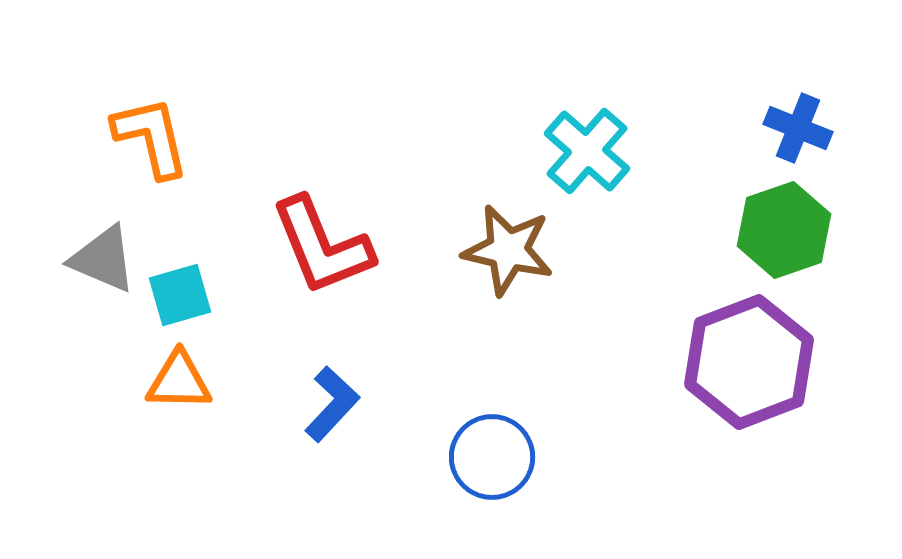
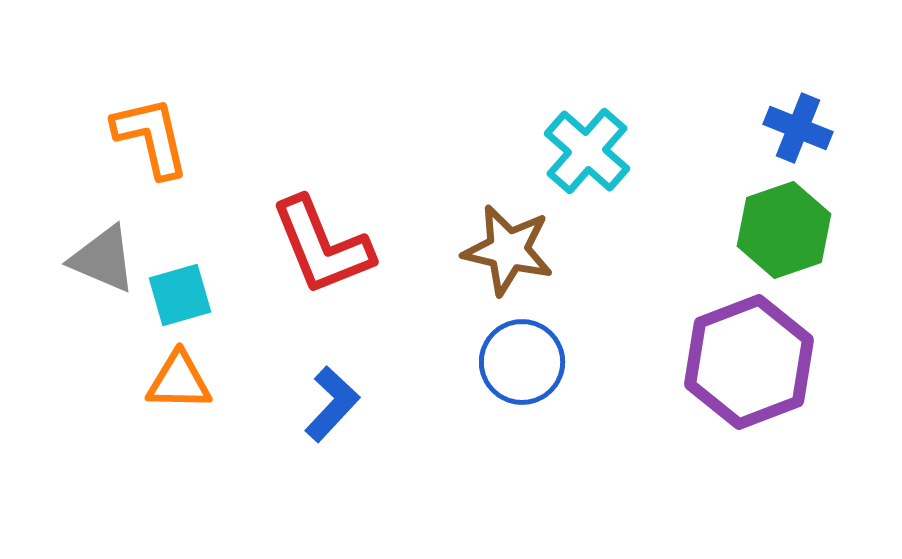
blue circle: moved 30 px right, 95 px up
